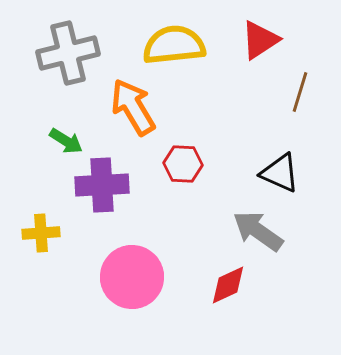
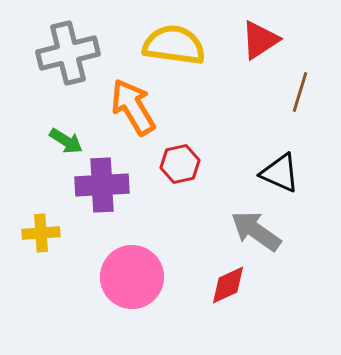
yellow semicircle: rotated 14 degrees clockwise
red hexagon: moved 3 px left; rotated 15 degrees counterclockwise
gray arrow: moved 2 px left
